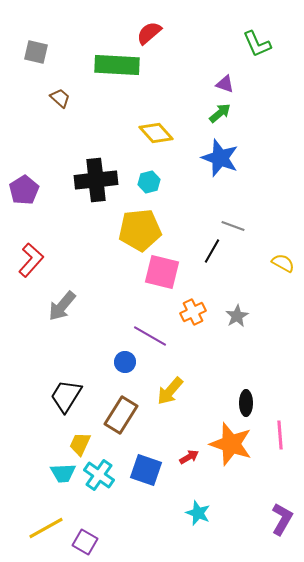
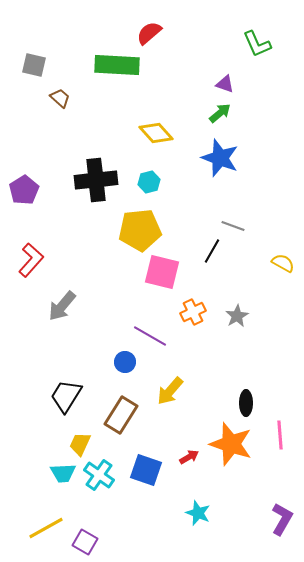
gray square: moved 2 px left, 13 px down
